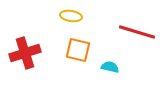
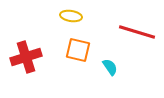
red cross: moved 1 px right, 4 px down
cyan semicircle: rotated 42 degrees clockwise
